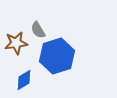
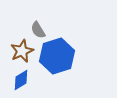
brown star: moved 6 px right, 8 px down; rotated 15 degrees counterclockwise
blue diamond: moved 3 px left
